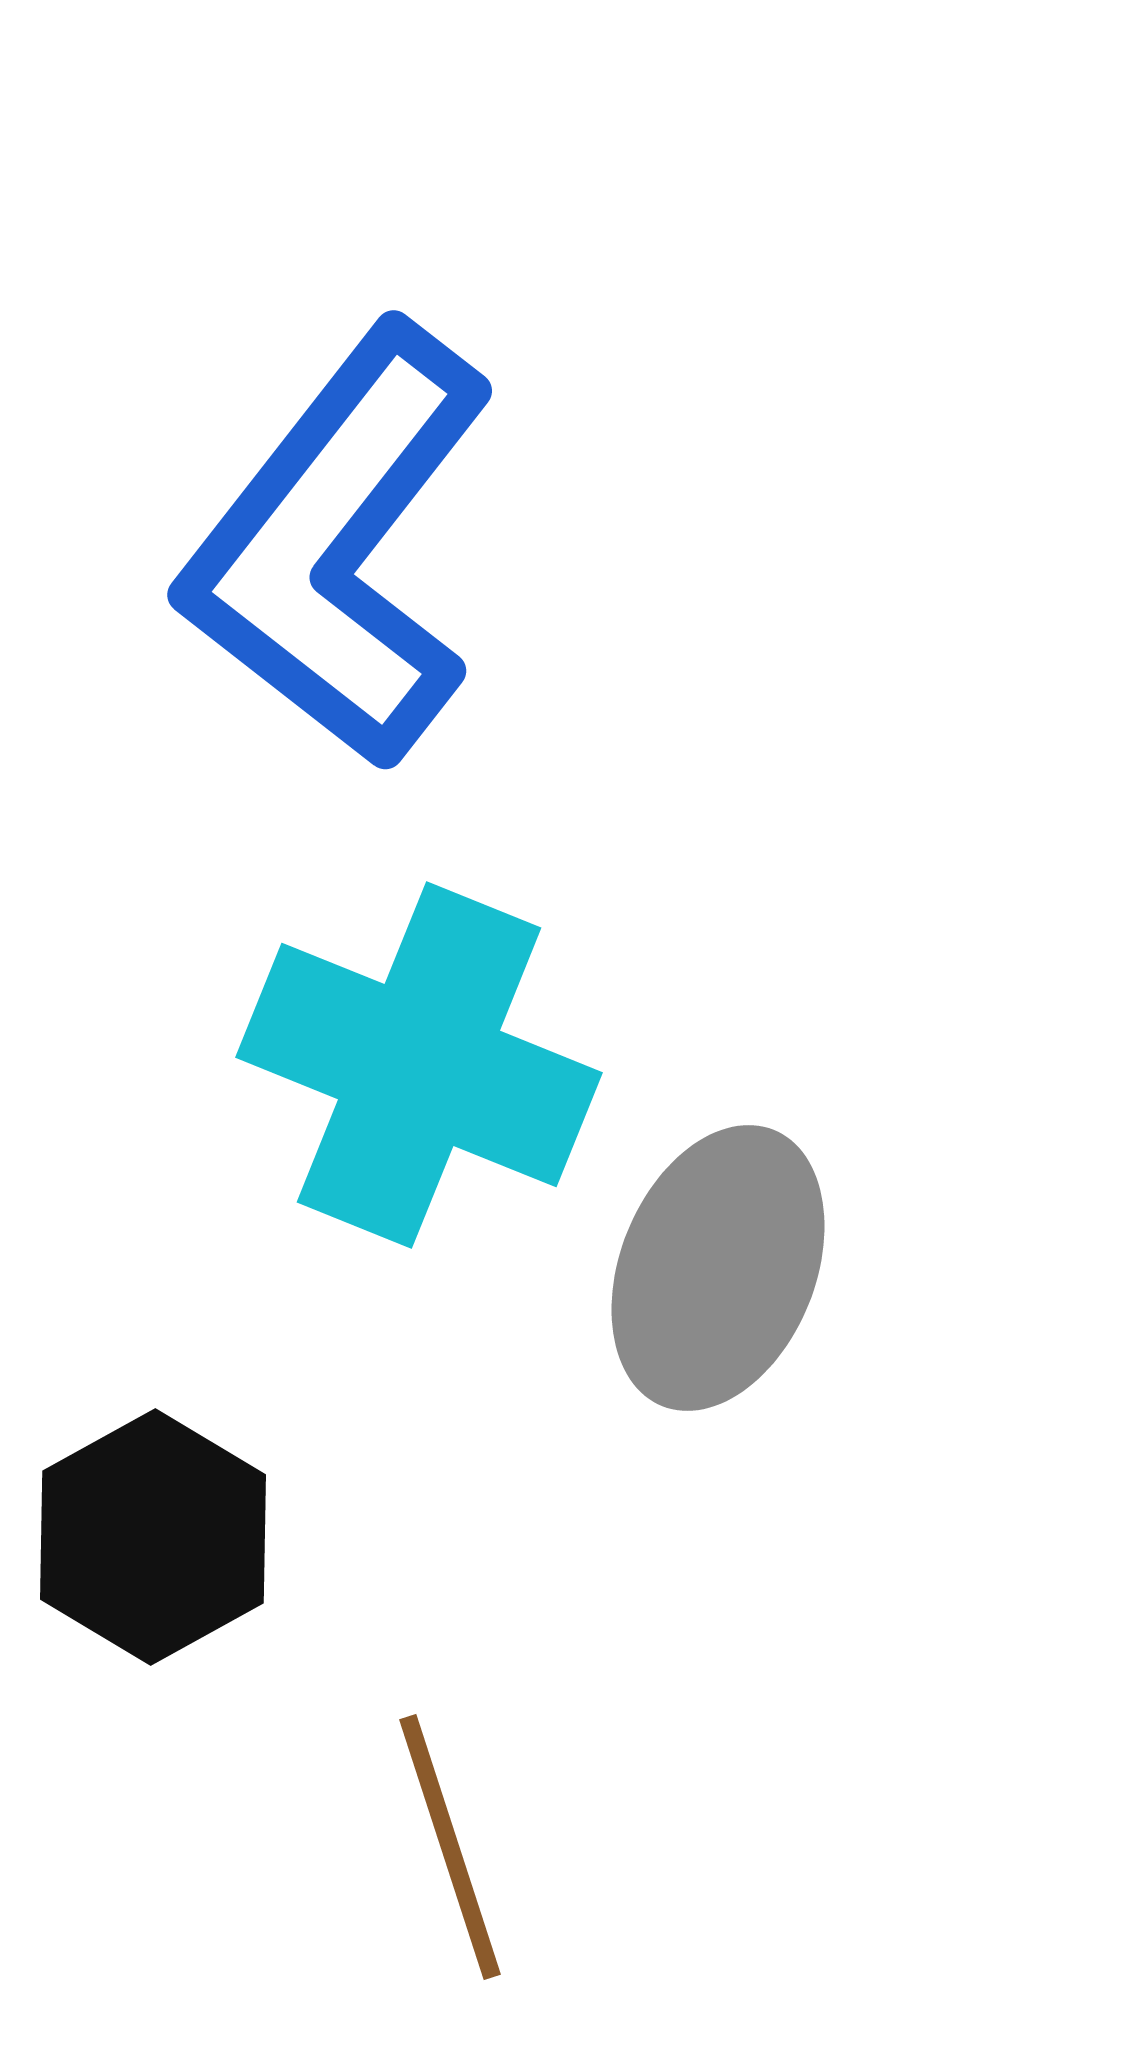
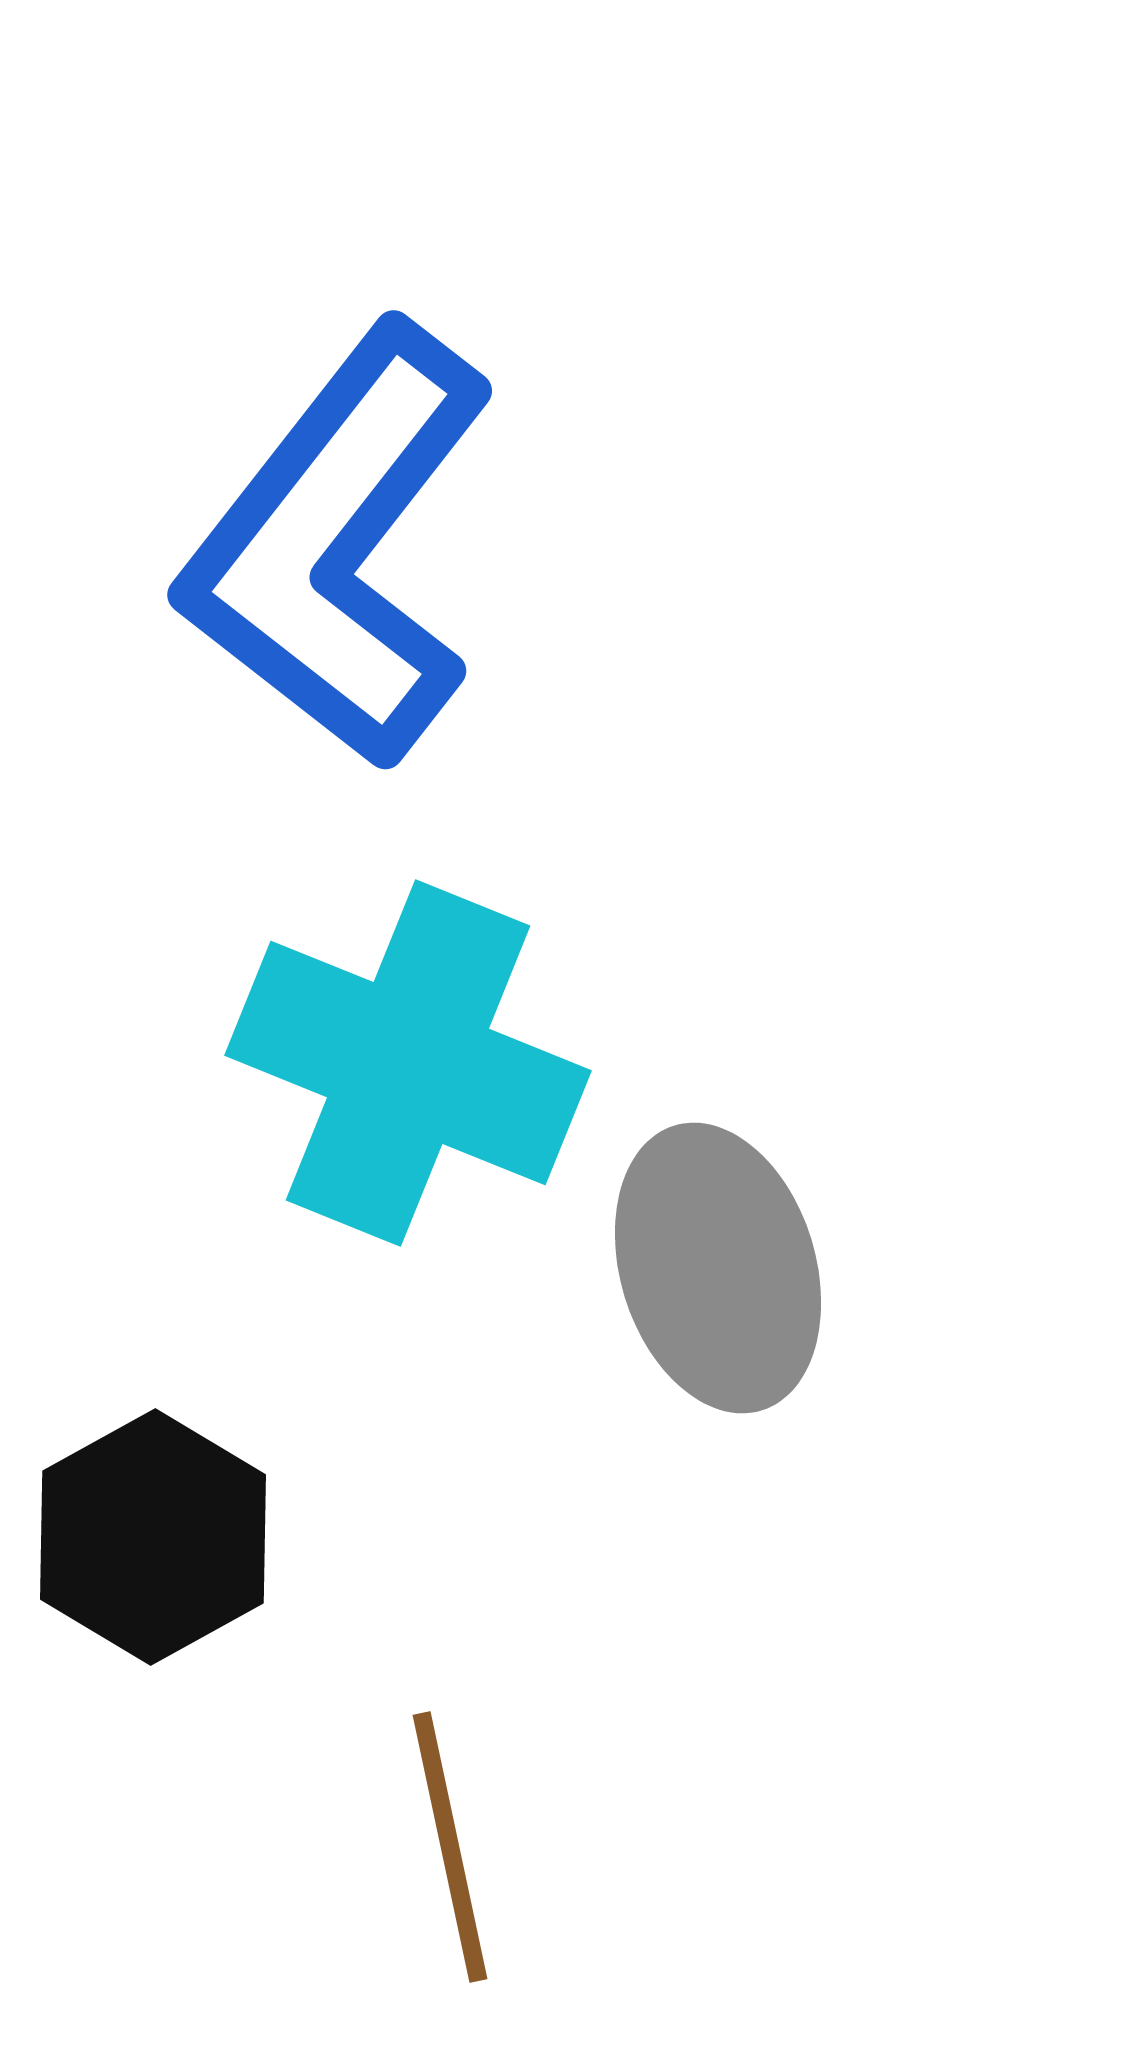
cyan cross: moved 11 px left, 2 px up
gray ellipse: rotated 39 degrees counterclockwise
brown line: rotated 6 degrees clockwise
